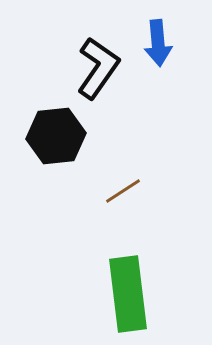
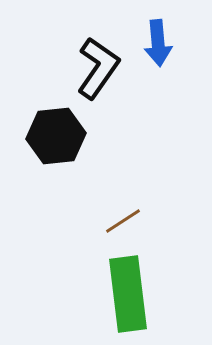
brown line: moved 30 px down
